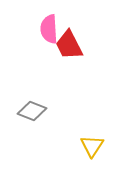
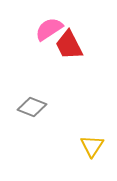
pink semicircle: rotated 60 degrees clockwise
gray diamond: moved 4 px up
